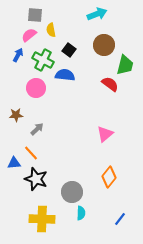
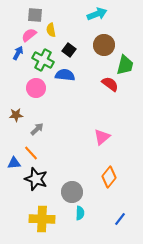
blue arrow: moved 2 px up
pink triangle: moved 3 px left, 3 px down
cyan semicircle: moved 1 px left
